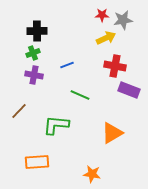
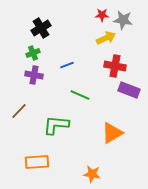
gray star: rotated 18 degrees clockwise
black cross: moved 4 px right, 3 px up; rotated 30 degrees counterclockwise
